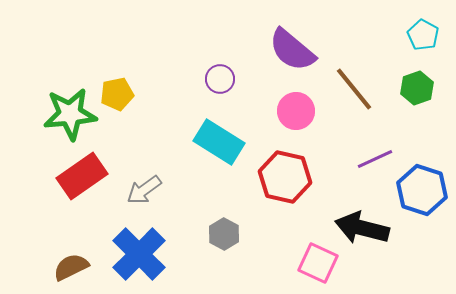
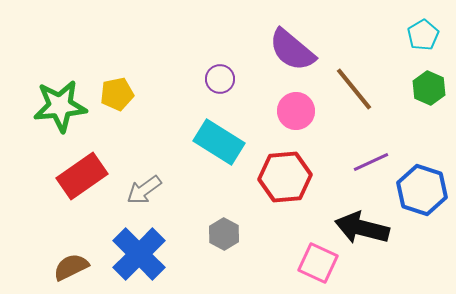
cyan pentagon: rotated 12 degrees clockwise
green hexagon: moved 12 px right; rotated 16 degrees counterclockwise
green star: moved 10 px left, 8 px up
purple line: moved 4 px left, 3 px down
red hexagon: rotated 18 degrees counterclockwise
